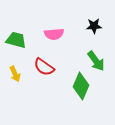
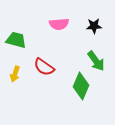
pink semicircle: moved 5 px right, 10 px up
yellow arrow: rotated 42 degrees clockwise
